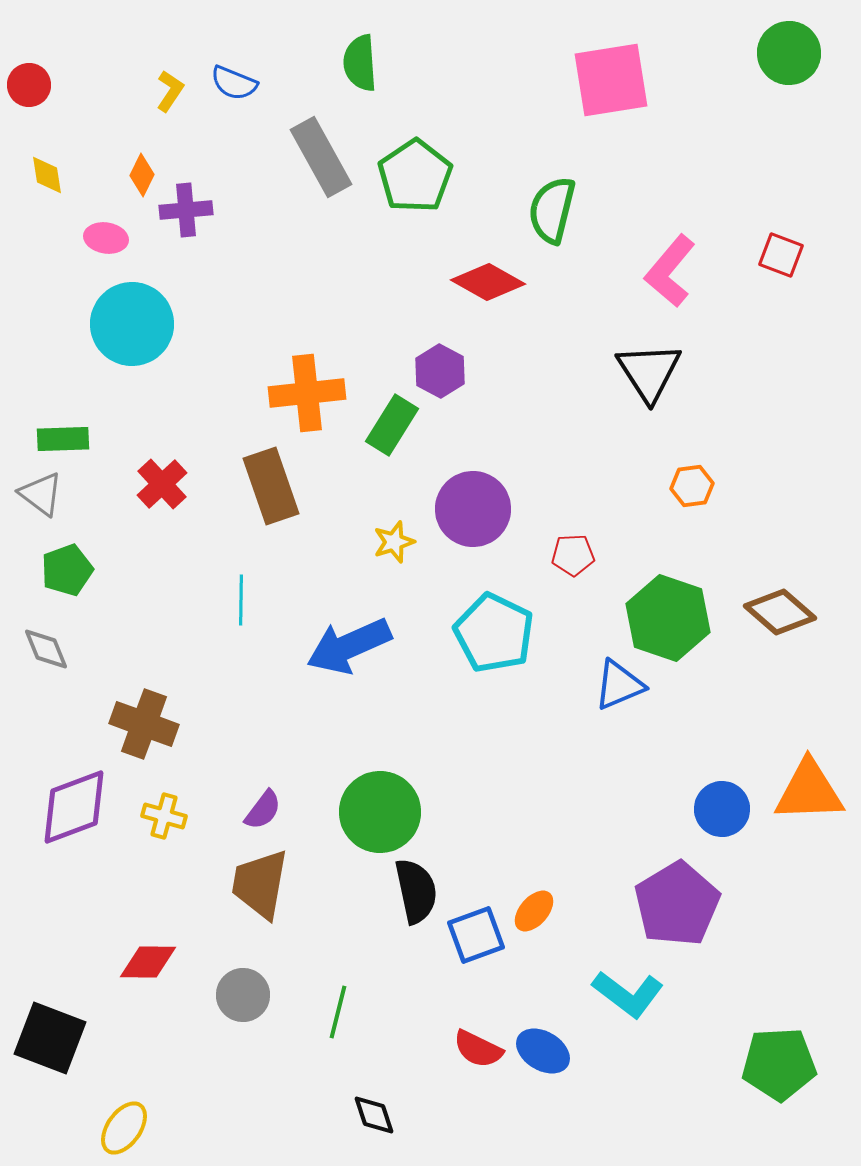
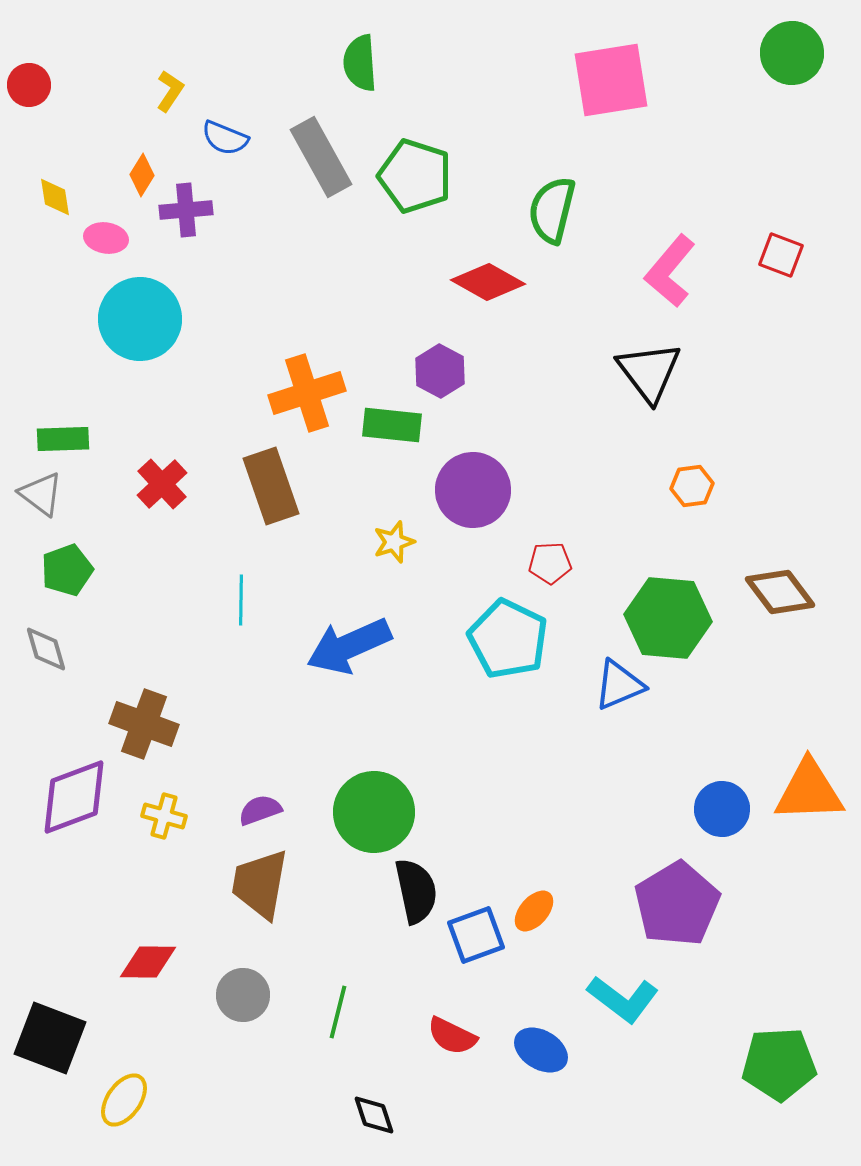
green circle at (789, 53): moved 3 px right
blue semicircle at (234, 83): moved 9 px left, 55 px down
yellow diamond at (47, 175): moved 8 px right, 22 px down
orange diamond at (142, 175): rotated 6 degrees clockwise
green pentagon at (415, 176): rotated 20 degrees counterclockwise
cyan circle at (132, 324): moved 8 px right, 5 px up
black triangle at (649, 372): rotated 4 degrees counterclockwise
orange cross at (307, 393): rotated 12 degrees counterclockwise
green rectangle at (392, 425): rotated 64 degrees clockwise
purple circle at (473, 509): moved 19 px up
red pentagon at (573, 555): moved 23 px left, 8 px down
brown diamond at (780, 612): moved 20 px up; rotated 12 degrees clockwise
green hexagon at (668, 618): rotated 14 degrees counterclockwise
cyan pentagon at (494, 633): moved 14 px right, 6 px down
gray diamond at (46, 649): rotated 6 degrees clockwise
purple diamond at (74, 807): moved 10 px up
purple semicircle at (263, 810): moved 3 px left; rotated 147 degrees counterclockwise
green circle at (380, 812): moved 6 px left
cyan L-shape at (628, 994): moved 5 px left, 5 px down
red semicircle at (478, 1049): moved 26 px left, 13 px up
blue ellipse at (543, 1051): moved 2 px left, 1 px up
yellow ellipse at (124, 1128): moved 28 px up
